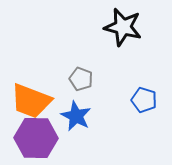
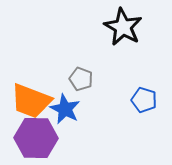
black star: rotated 15 degrees clockwise
blue star: moved 11 px left, 7 px up
